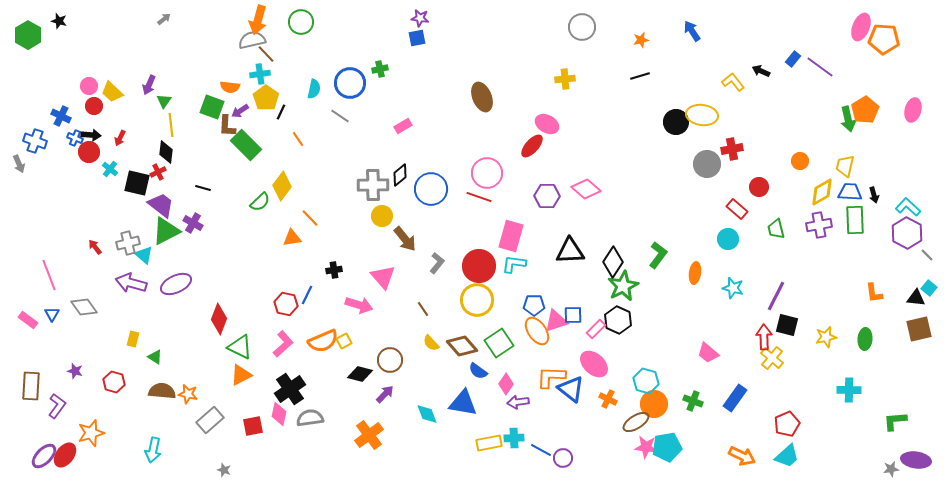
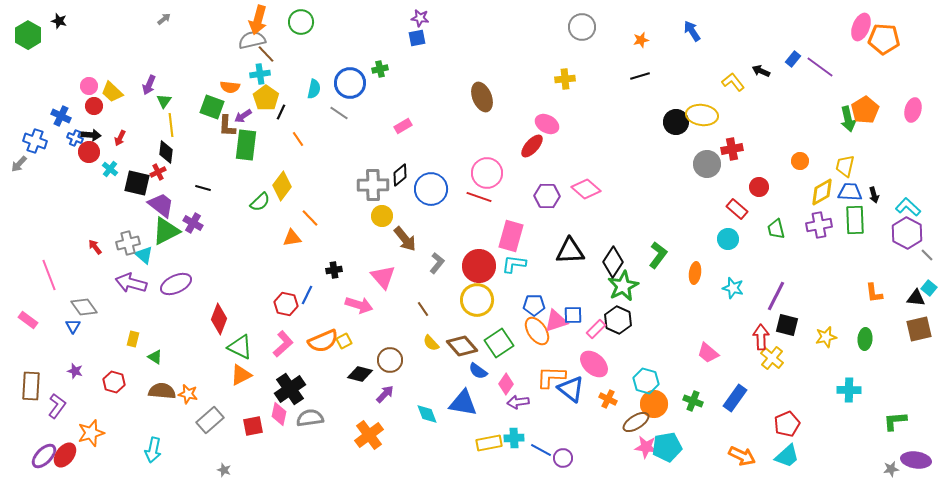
purple arrow at (240, 111): moved 3 px right, 5 px down
gray line at (340, 116): moved 1 px left, 3 px up
green rectangle at (246, 145): rotated 52 degrees clockwise
gray arrow at (19, 164): rotated 66 degrees clockwise
blue triangle at (52, 314): moved 21 px right, 12 px down
red arrow at (764, 337): moved 3 px left
